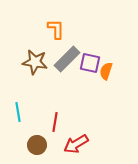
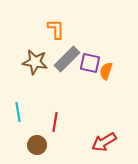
red arrow: moved 28 px right, 2 px up
